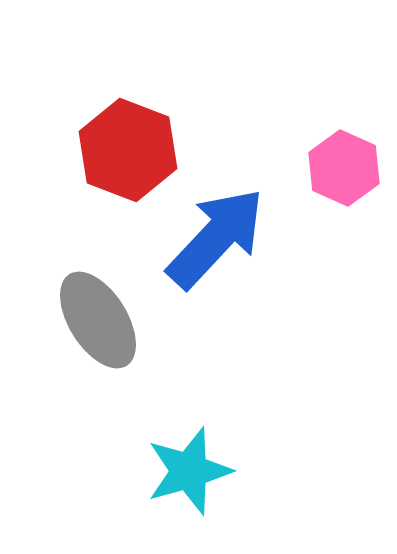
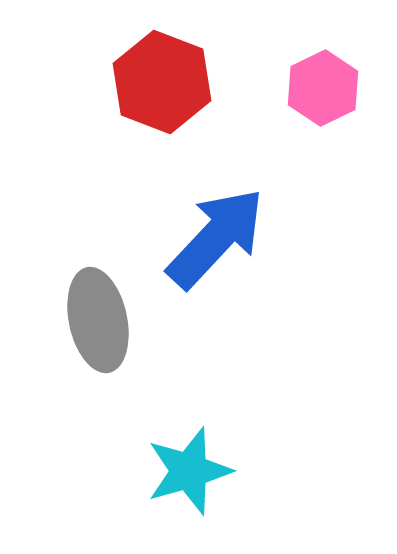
red hexagon: moved 34 px right, 68 px up
pink hexagon: moved 21 px left, 80 px up; rotated 10 degrees clockwise
gray ellipse: rotated 20 degrees clockwise
